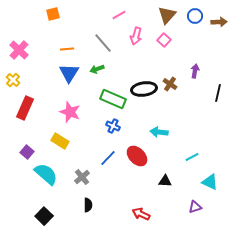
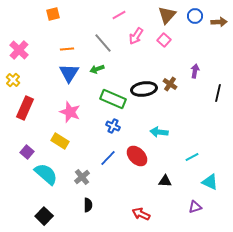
pink arrow: rotated 18 degrees clockwise
